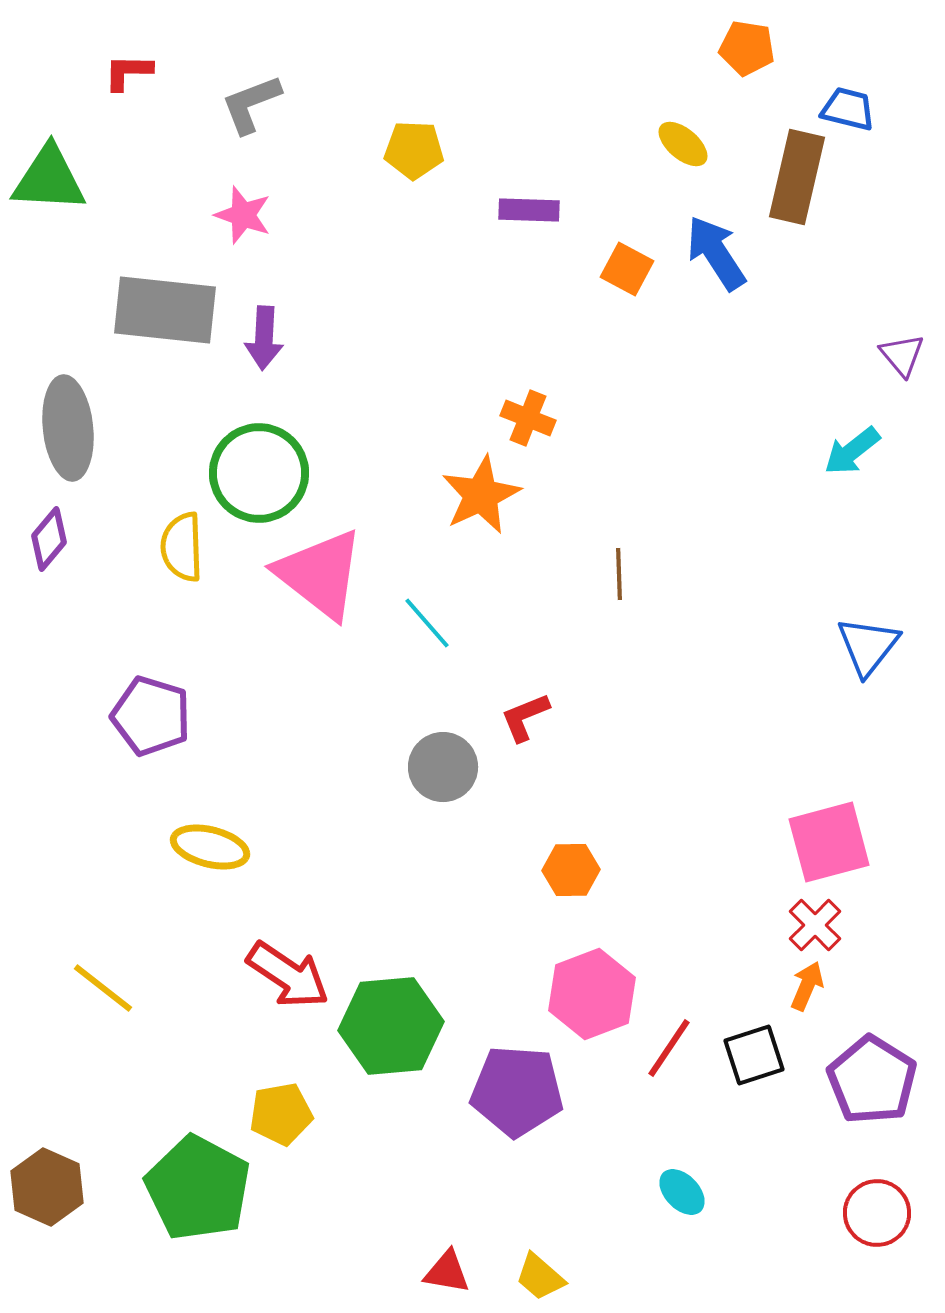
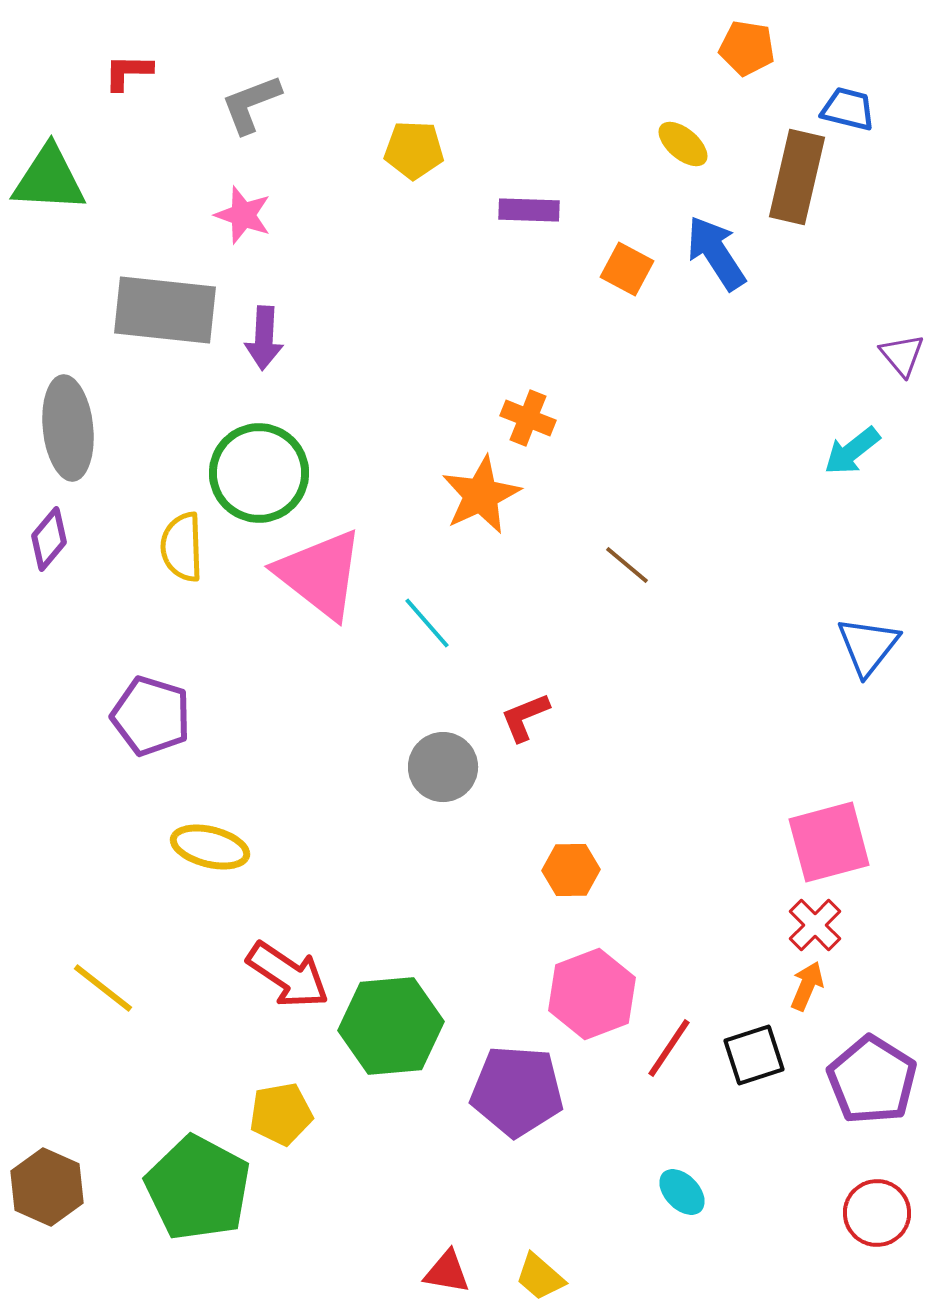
brown line at (619, 574): moved 8 px right, 9 px up; rotated 48 degrees counterclockwise
